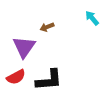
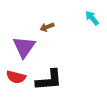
red semicircle: rotated 42 degrees clockwise
